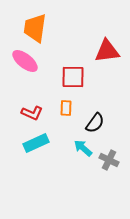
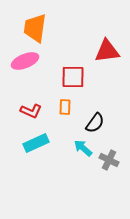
pink ellipse: rotated 60 degrees counterclockwise
orange rectangle: moved 1 px left, 1 px up
red L-shape: moved 1 px left, 2 px up
